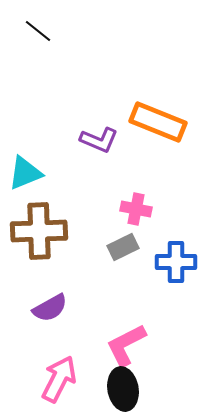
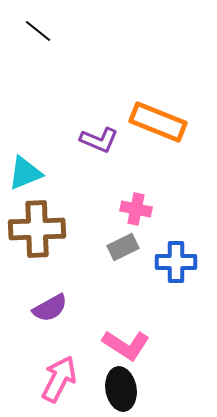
brown cross: moved 2 px left, 2 px up
pink L-shape: rotated 120 degrees counterclockwise
black ellipse: moved 2 px left
